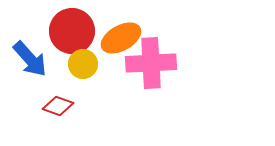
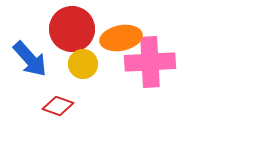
red circle: moved 2 px up
orange ellipse: rotated 18 degrees clockwise
pink cross: moved 1 px left, 1 px up
